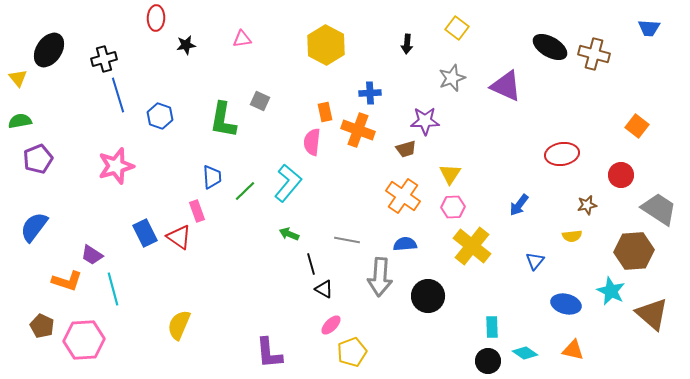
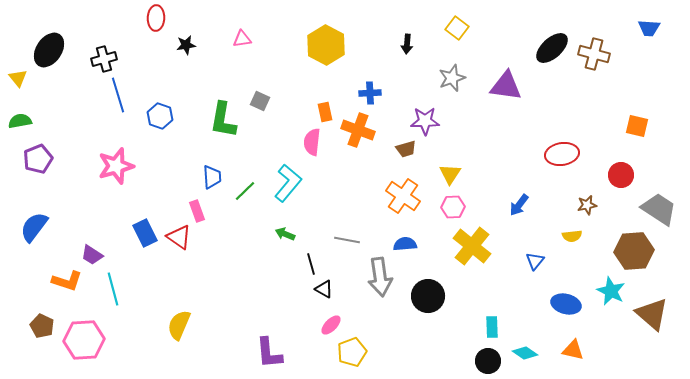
black ellipse at (550, 47): moved 2 px right, 1 px down; rotated 72 degrees counterclockwise
purple triangle at (506, 86): rotated 16 degrees counterclockwise
orange square at (637, 126): rotated 25 degrees counterclockwise
green arrow at (289, 234): moved 4 px left
gray arrow at (380, 277): rotated 12 degrees counterclockwise
